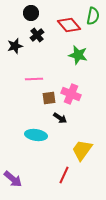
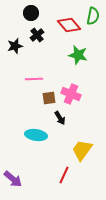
black arrow: rotated 24 degrees clockwise
